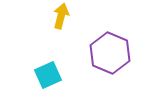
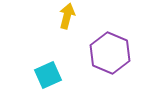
yellow arrow: moved 6 px right
